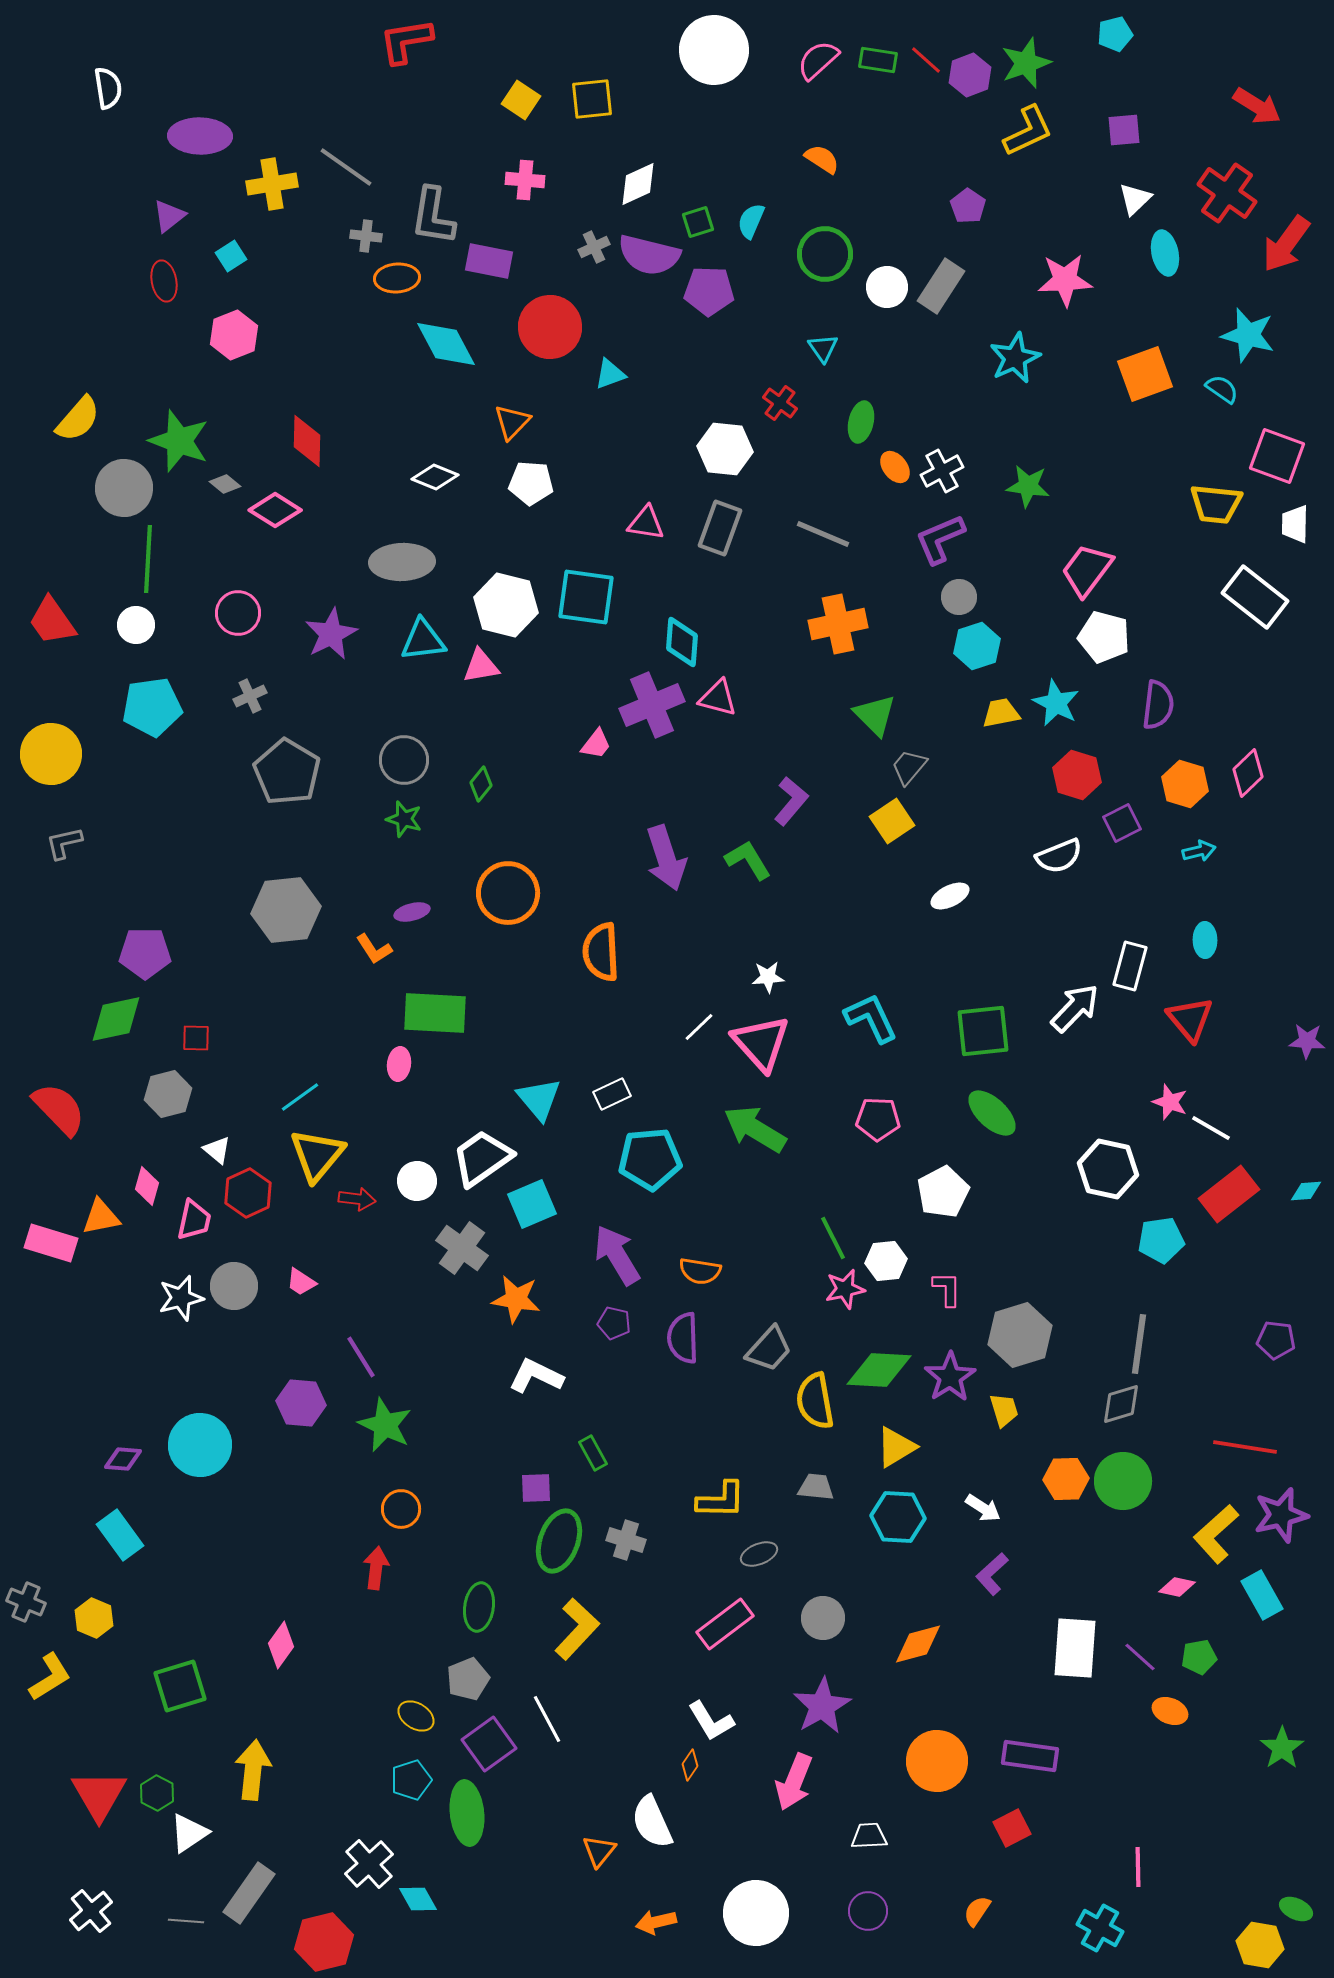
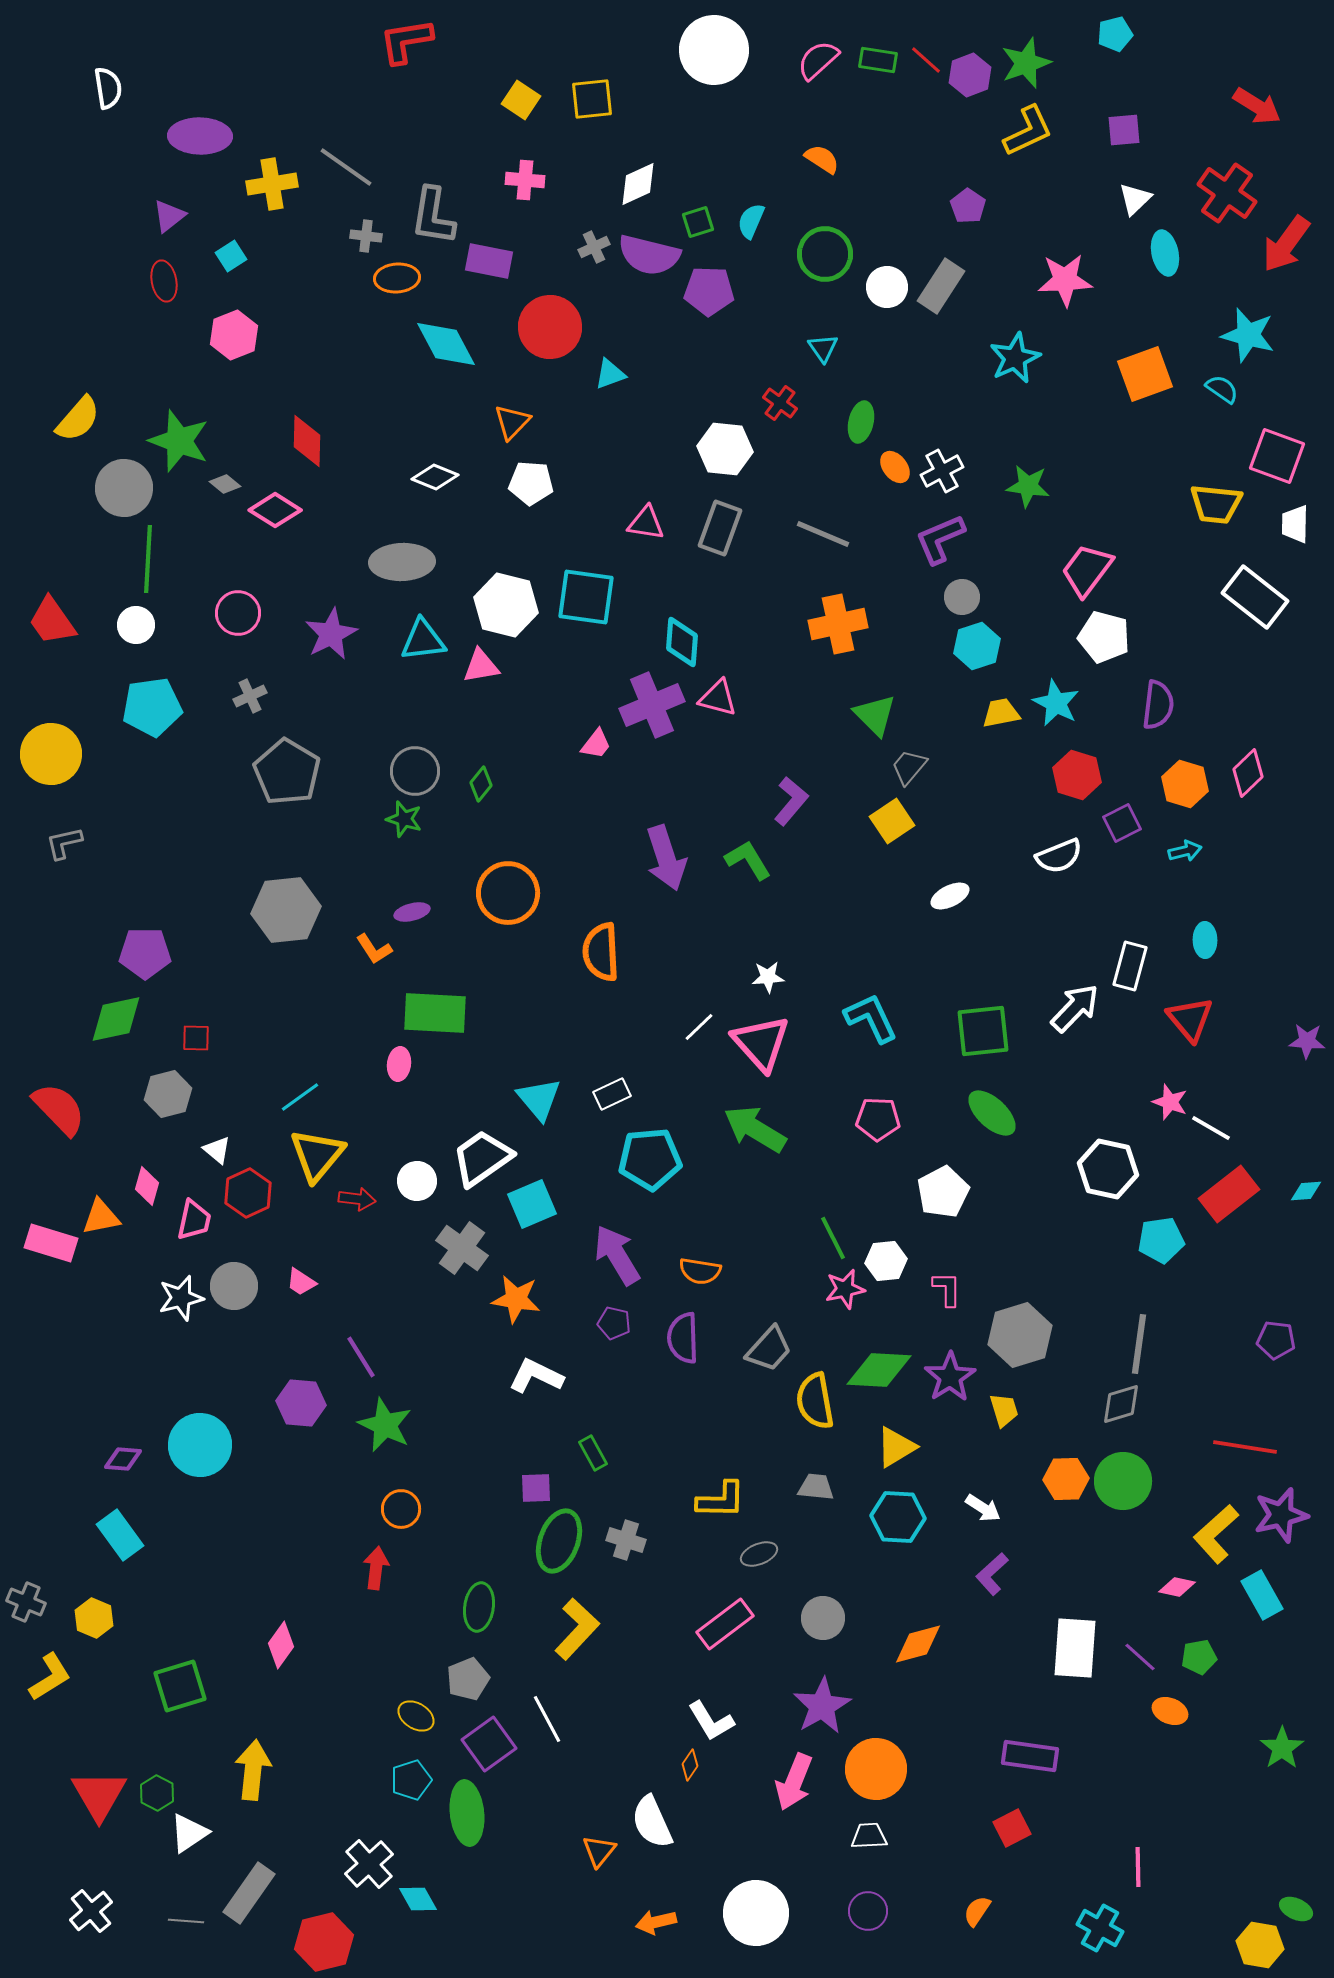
gray circle at (959, 597): moved 3 px right
gray circle at (404, 760): moved 11 px right, 11 px down
cyan arrow at (1199, 851): moved 14 px left
orange circle at (937, 1761): moved 61 px left, 8 px down
